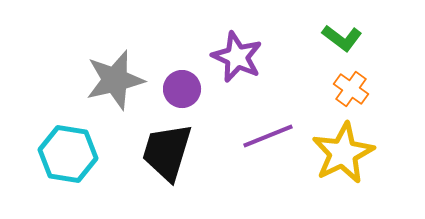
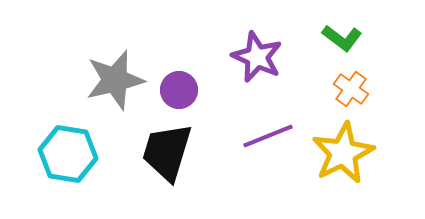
purple star: moved 20 px right
purple circle: moved 3 px left, 1 px down
